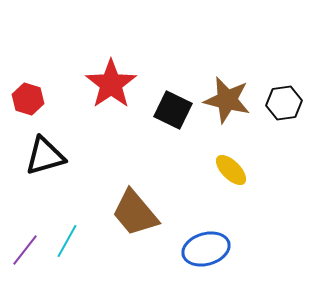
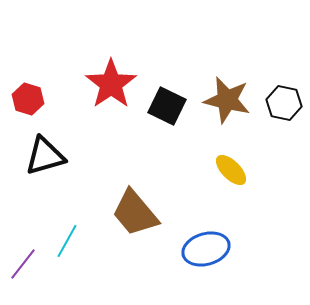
black hexagon: rotated 20 degrees clockwise
black square: moved 6 px left, 4 px up
purple line: moved 2 px left, 14 px down
